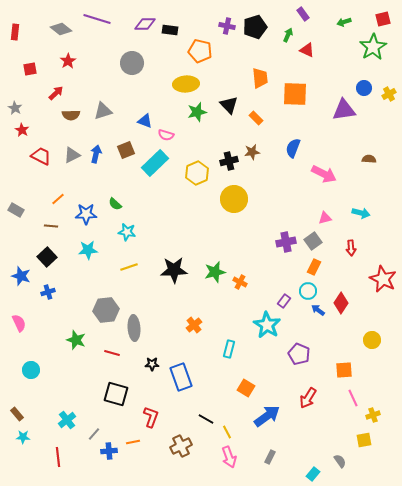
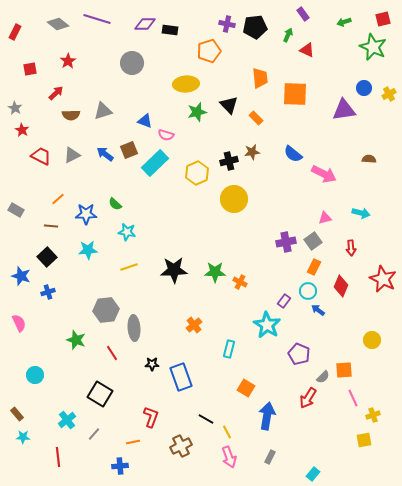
purple cross at (227, 26): moved 2 px up
black pentagon at (255, 27): rotated 10 degrees clockwise
gray diamond at (61, 29): moved 3 px left, 5 px up
red rectangle at (15, 32): rotated 21 degrees clockwise
green star at (373, 47): rotated 16 degrees counterclockwise
orange pentagon at (200, 51): moved 9 px right; rotated 30 degrees counterclockwise
blue semicircle at (293, 148): moved 6 px down; rotated 72 degrees counterclockwise
brown square at (126, 150): moved 3 px right
blue arrow at (96, 154): moved 9 px right; rotated 66 degrees counterclockwise
green star at (215, 272): rotated 15 degrees clockwise
red diamond at (341, 303): moved 17 px up; rotated 10 degrees counterclockwise
red line at (112, 353): rotated 42 degrees clockwise
cyan circle at (31, 370): moved 4 px right, 5 px down
black square at (116, 394): moved 16 px left; rotated 15 degrees clockwise
blue arrow at (267, 416): rotated 44 degrees counterclockwise
blue cross at (109, 451): moved 11 px right, 15 px down
gray semicircle at (340, 461): moved 17 px left, 84 px up; rotated 80 degrees clockwise
